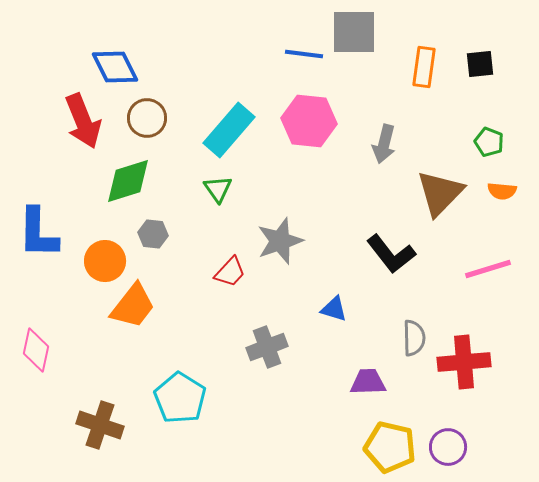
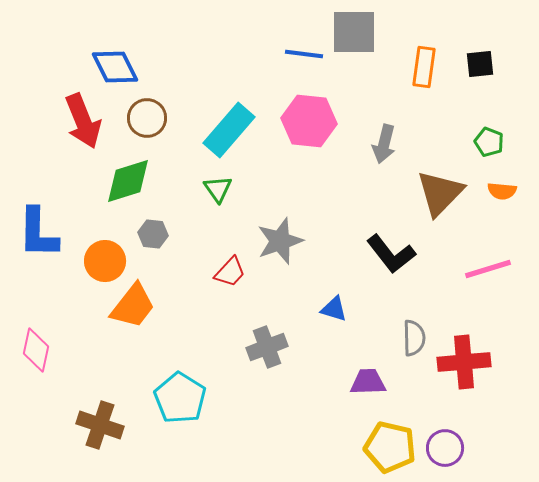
purple circle: moved 3 px left, 1 px down
